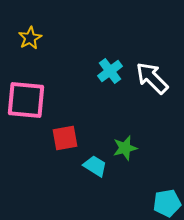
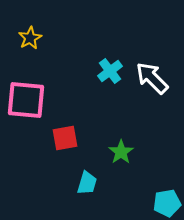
green star: moved 4 px left, 4 px down; rotated 20 degrees counterclockwise
cyan trapezoid: moved 8 px left, 17 px down; rotated 75 degrees clockwise
